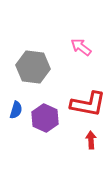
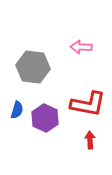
pink arrow: rotated 35 degrees counterclockwise
blue semicircle: moved 1 px right
red arrow: moved 1 px left
